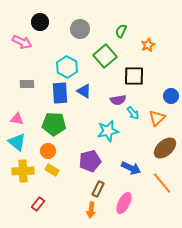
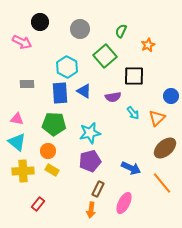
purple semicircle: moved 5 px left, 3 px up
cyan star: moved 18 px left, 2 px down
